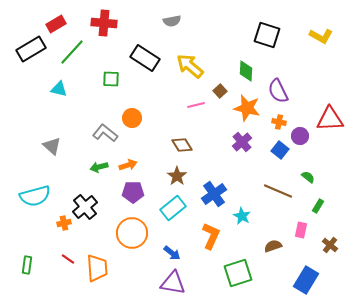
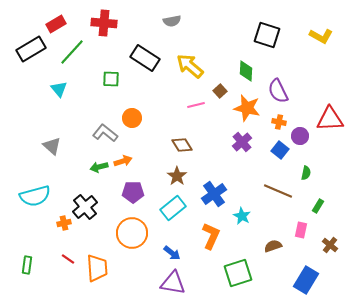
cyan triangle at (59, 89): rotated 36 degrees clockwise
orange arrow at (128, 165): moved 5 px left, 4 px up
green semicircle at (308, 177): moved 2 px left, 4 px up; rotated 64 degrees clockwise
